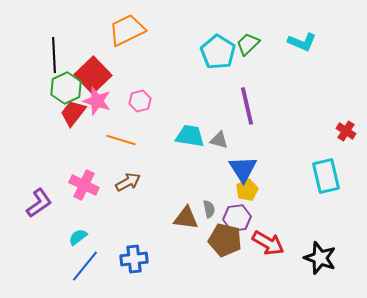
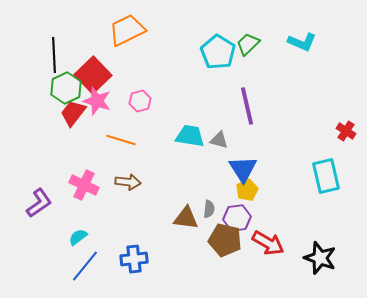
brown arrow: rotated 35 degrees clockwise
gray semicircle: rotated 18 degrees clockwise
